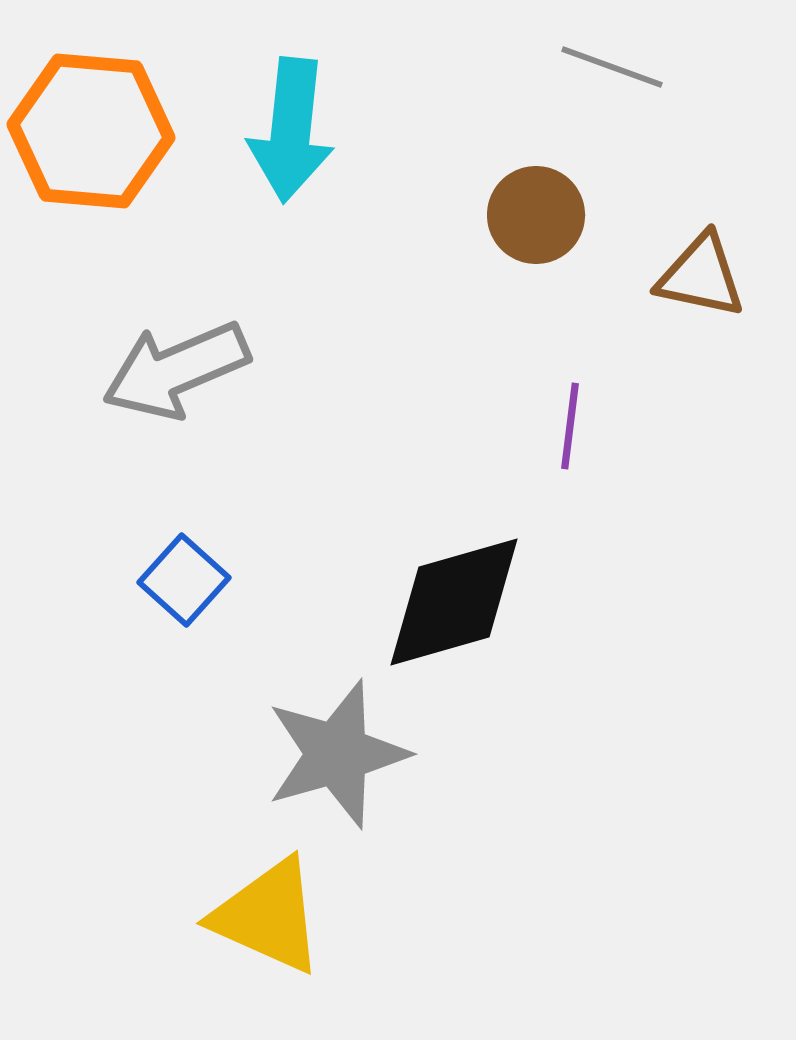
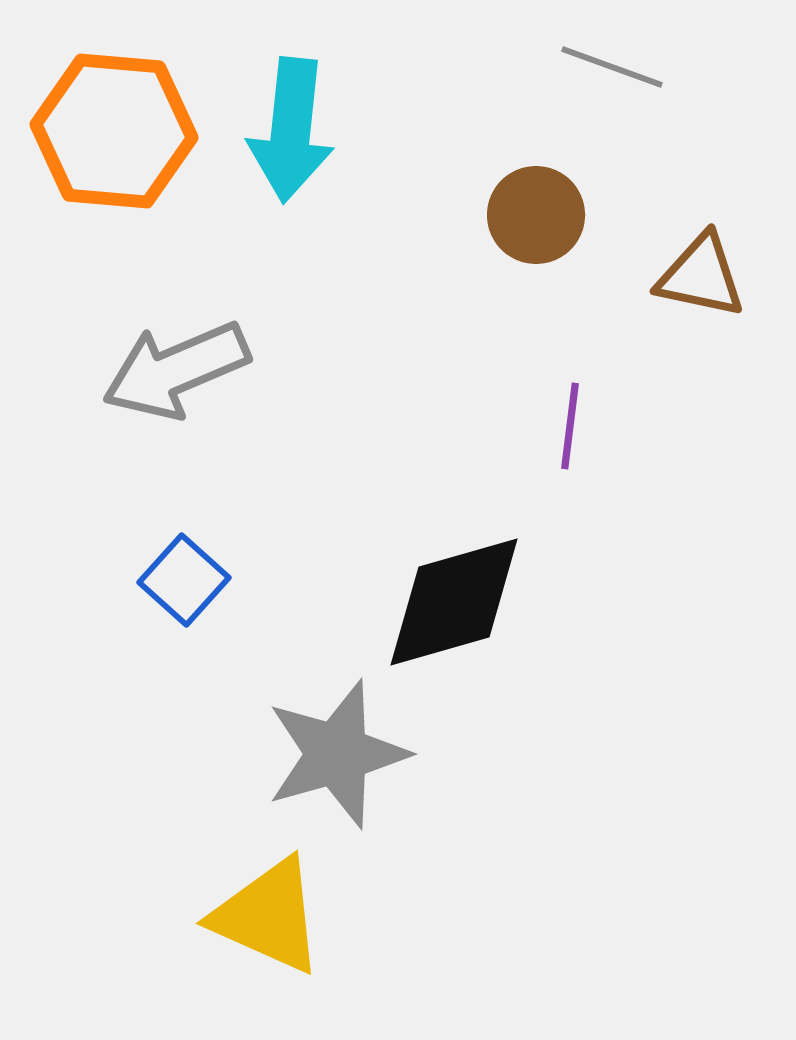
orange hexagon: moved 23 px right
